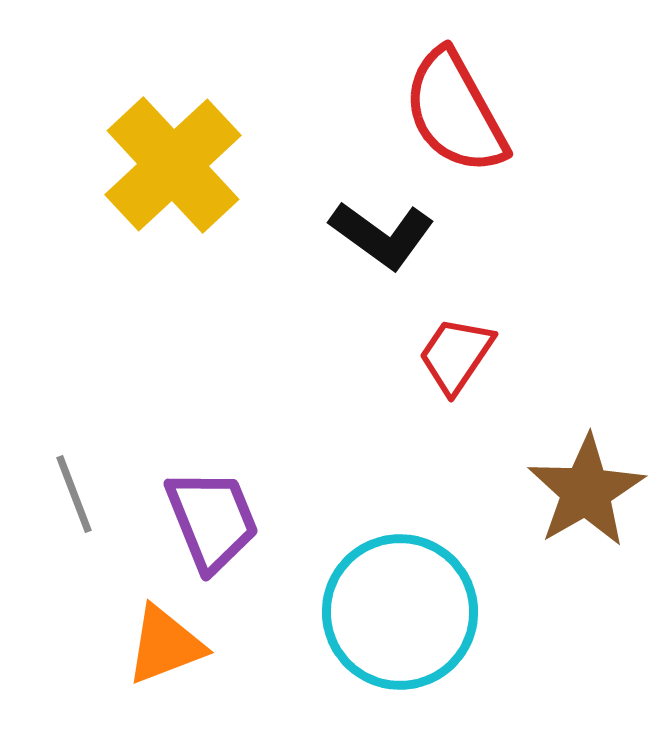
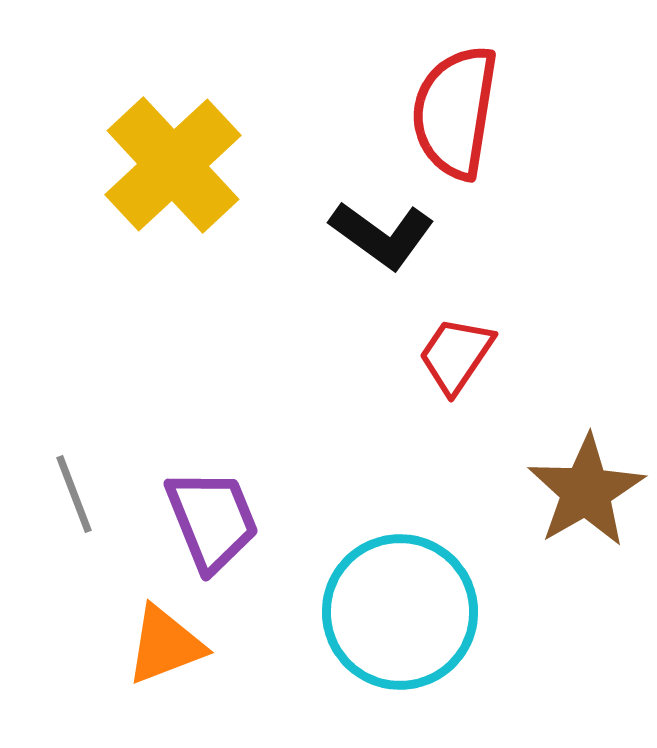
red semicircle: rotated 38 degrees clockwise
